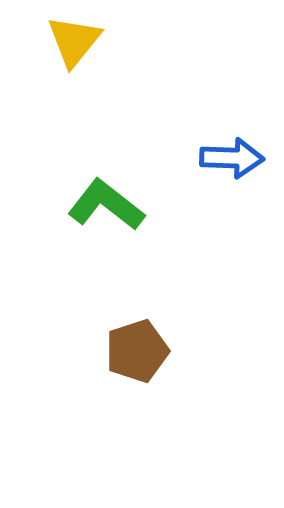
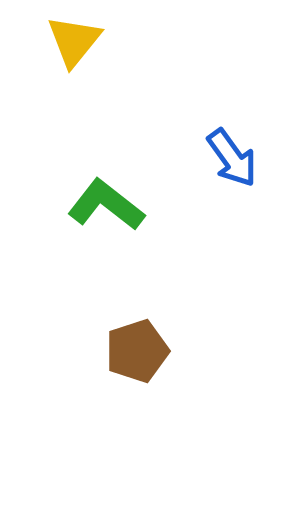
blue arrow: rotated 52 degrees clockwise
